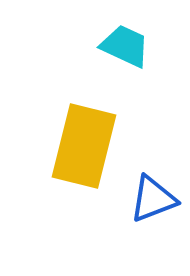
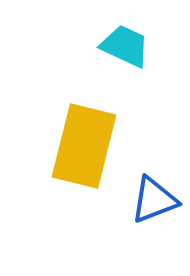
blue triangle: moved 1 px right, 1 px down
